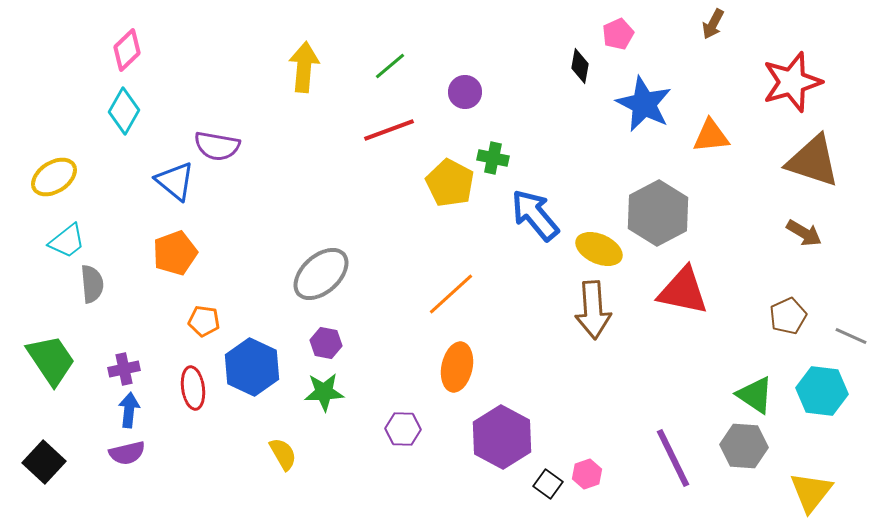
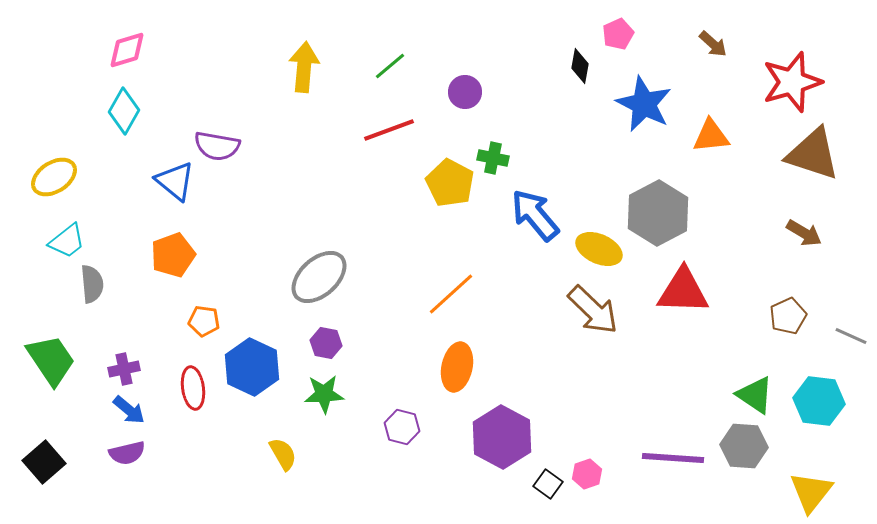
brown arrow at (713, 24): moved 20 px down; rotated 76 degrees counterclockwise
pink diamond at (127, 50): rotated 27 degrees clockwise
brown triangle at (813, 161): moved 7 px up
orange pentagon at (175, 253): moved 2 px left, 2 px down
gray ellipse at (321, 274): moved 2 px left, 3 px down
red triangle at (683, 291): rotated 10 degrees counterclockwise
brown arrow at (593, 310): rotated 42 degrees counterclockwise
cyan hexagon at (822, 391): moved 3 px left, 10 px down
green star at (324, 392): moved 2 px down
blue arrow at (129, 410): rotated 124 degrees clockwise
purple hexagon at (403, 429): moved 1 px left, 2 px up; rotated 12 degrees clockwise
purple line at (673, 458): rotated 60 degrees counterclockwise
black square at (44, 462): rotated 6 degrees clockwise
